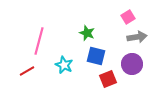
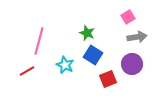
blue square: moved 3 px left, 1 px up; rotated 18 degrees clockwise
cyan star: moved 1 px right
